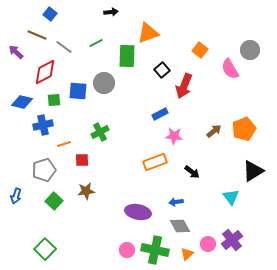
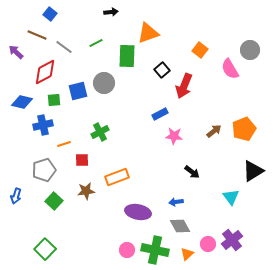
blue square at (78, 91): rotated 18 degrees counterclockwise
orange rectangle at (155, 162): moved 38 px left, 15 px down
